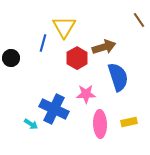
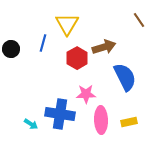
yellow triangle: moved 3 px right, 3 px up
black circle: moved 9 px up
blue semicircle: moved 7 px right; rotated 8 degrees counterclockwise
blue cross: moved 6 px right, 5 px down; rotated 16 degrees counterclockwise
pink ellipse: moved 1 px right, 4 px up
